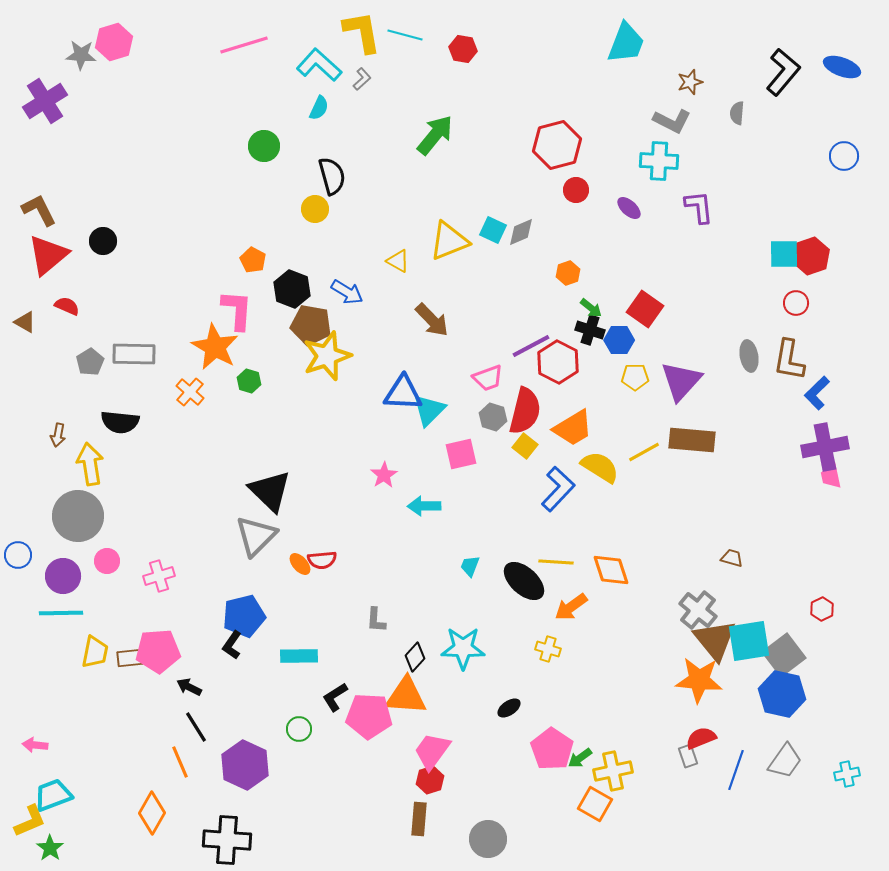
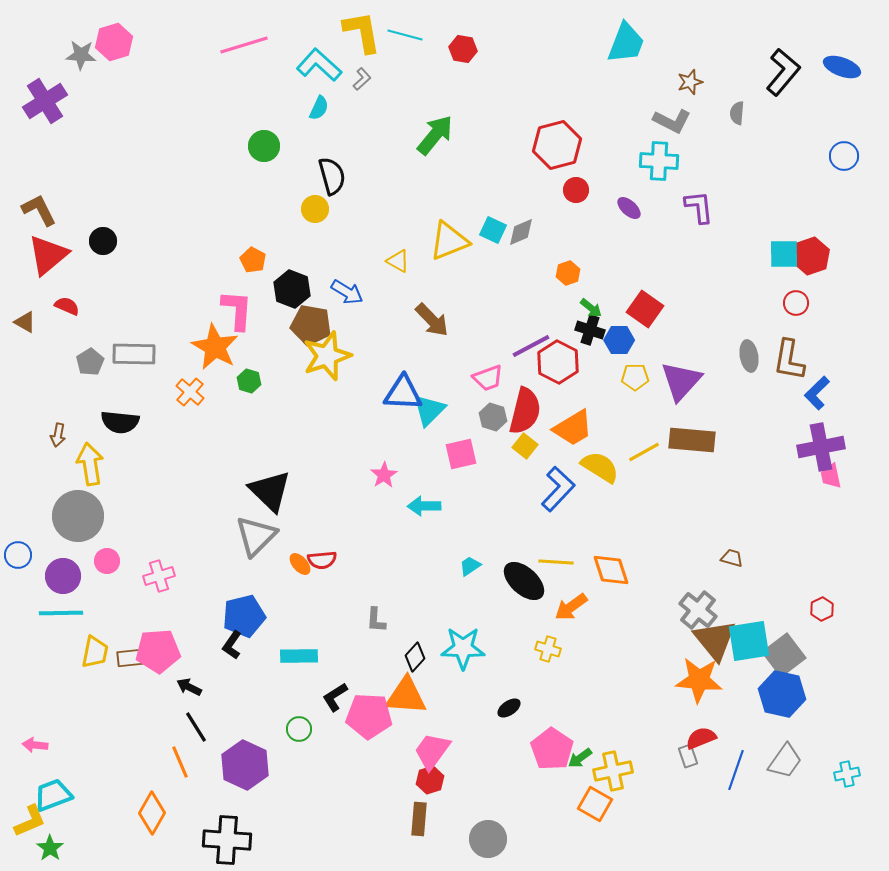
purple cross at (825, 447): moved 4 px left
cyan trapezoid at (470, 566): rotated 35 degrees clockwise
